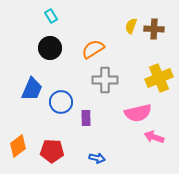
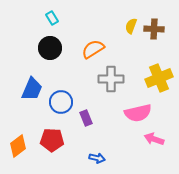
cyan rectangle: moved 1 px right, 2 px down
gray cross: moved 6 px right, 1 px up
purple rectangle: rotated 21 degrees counterclockwise
pink arrow: moved 2 px down
red pentagon: moved 11 px up
